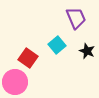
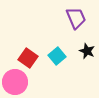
cyan square: moved 11 px down
